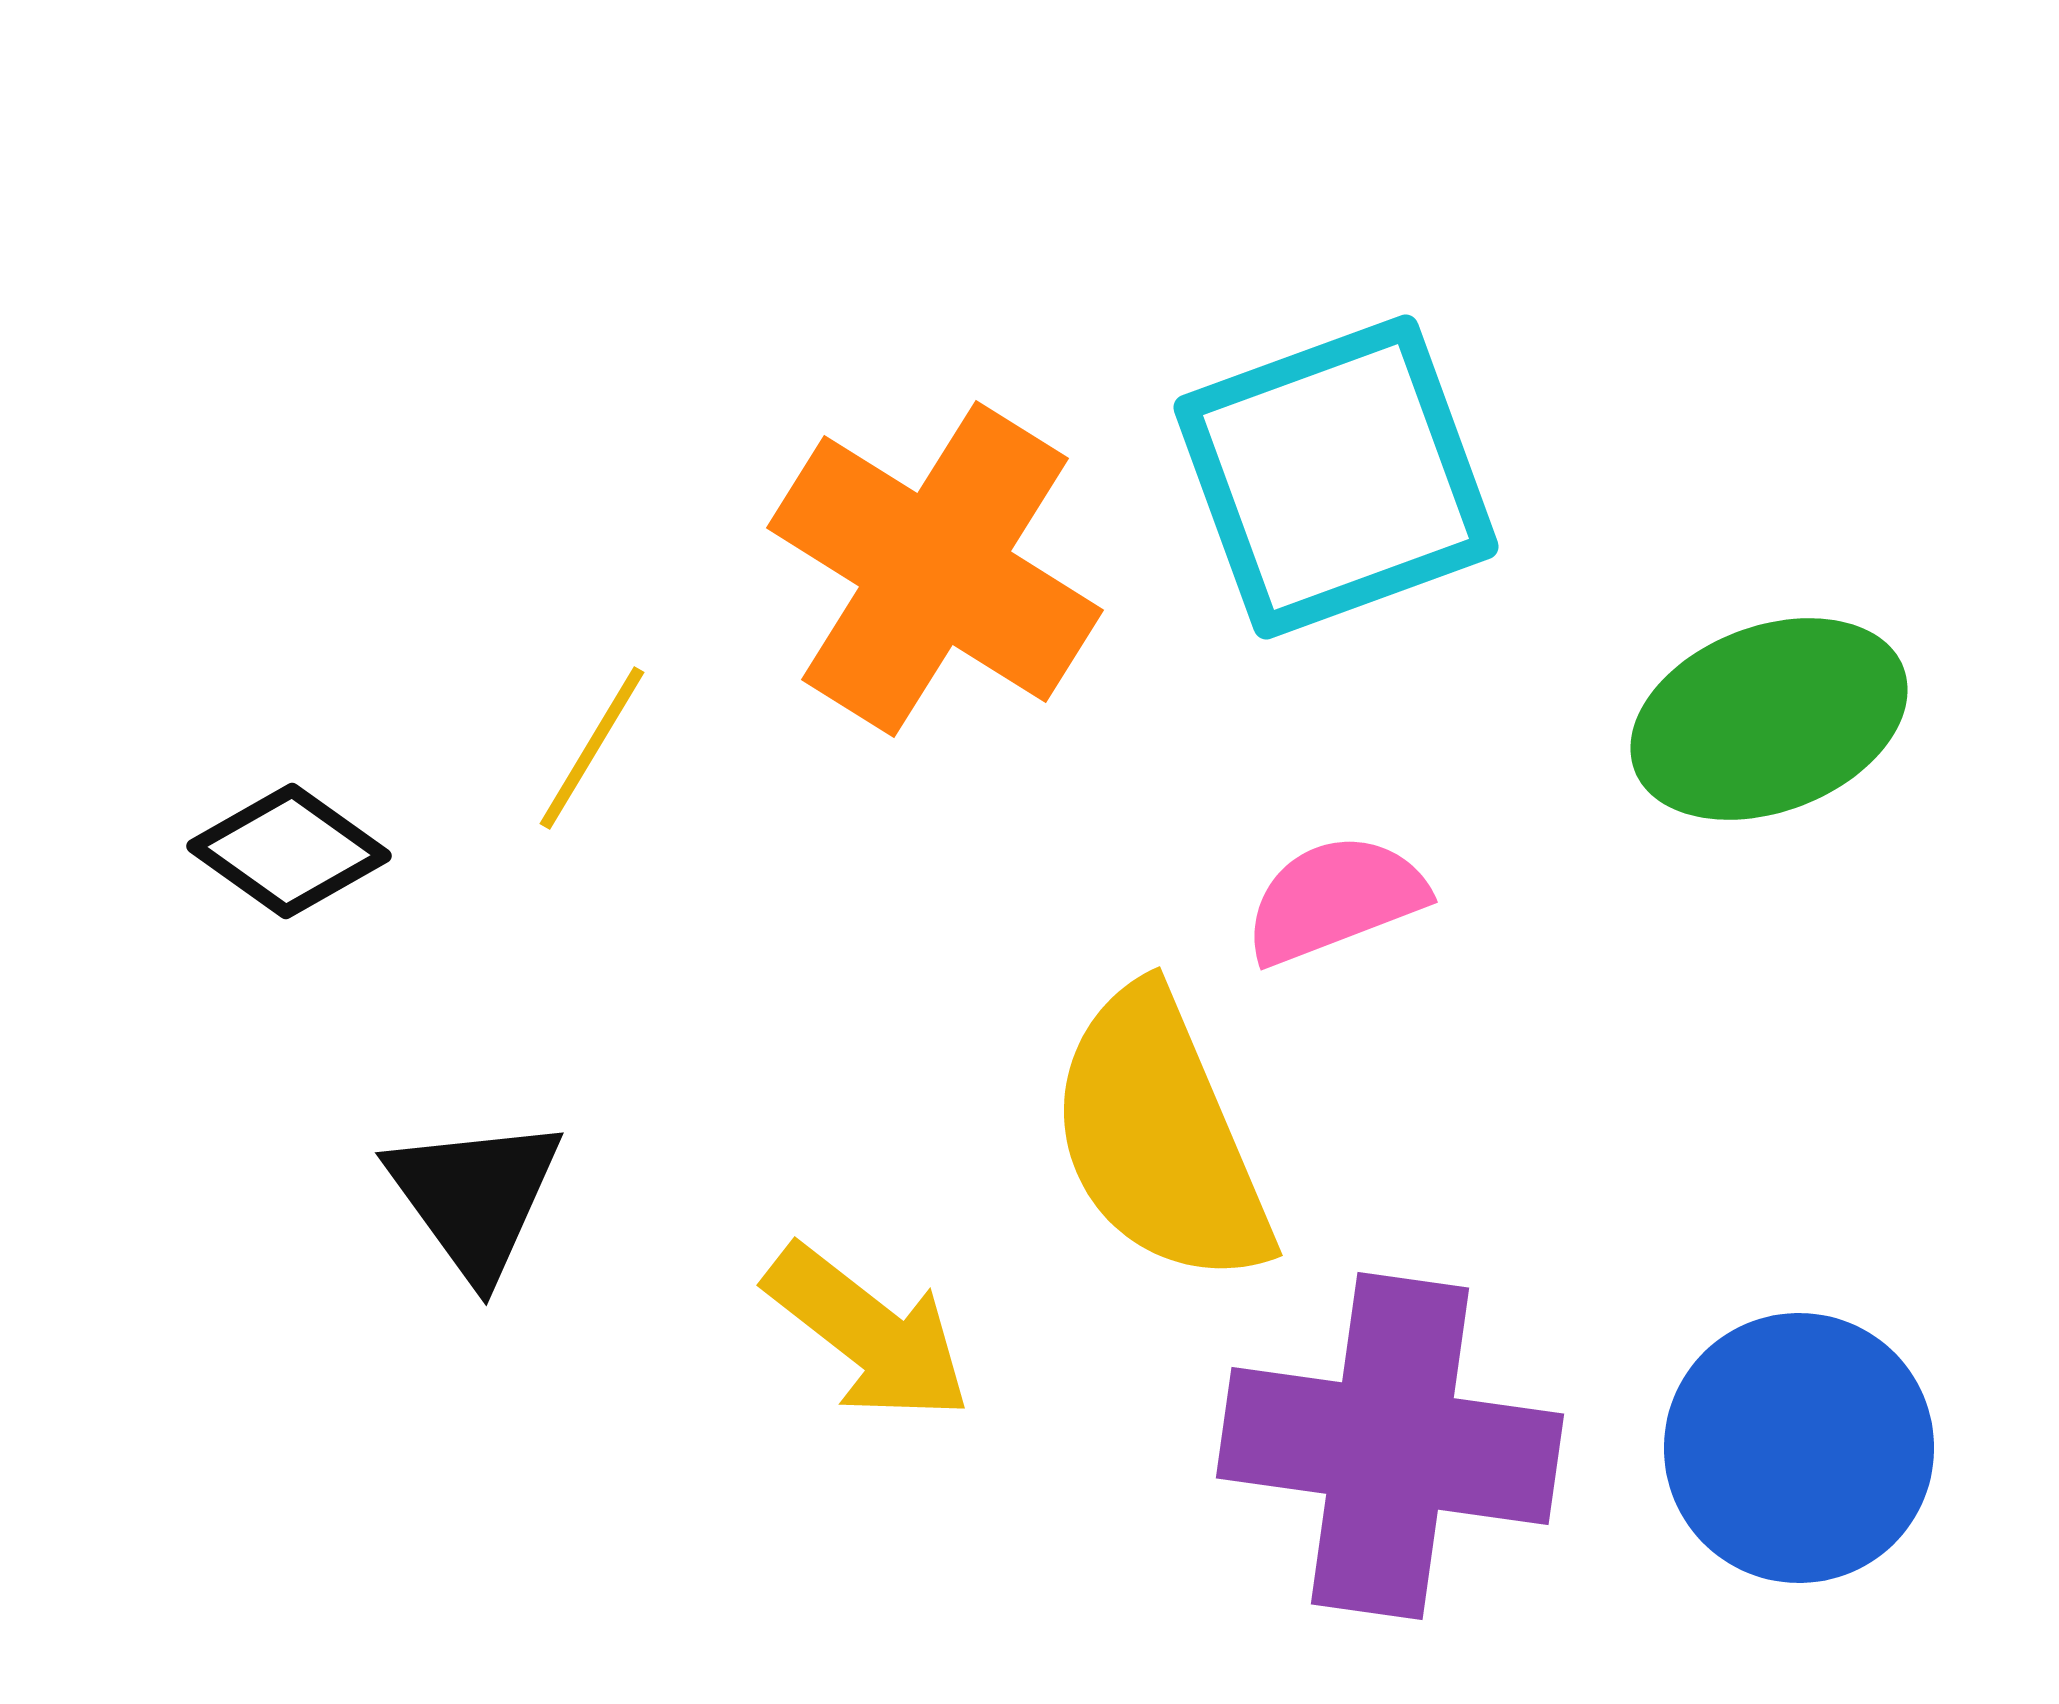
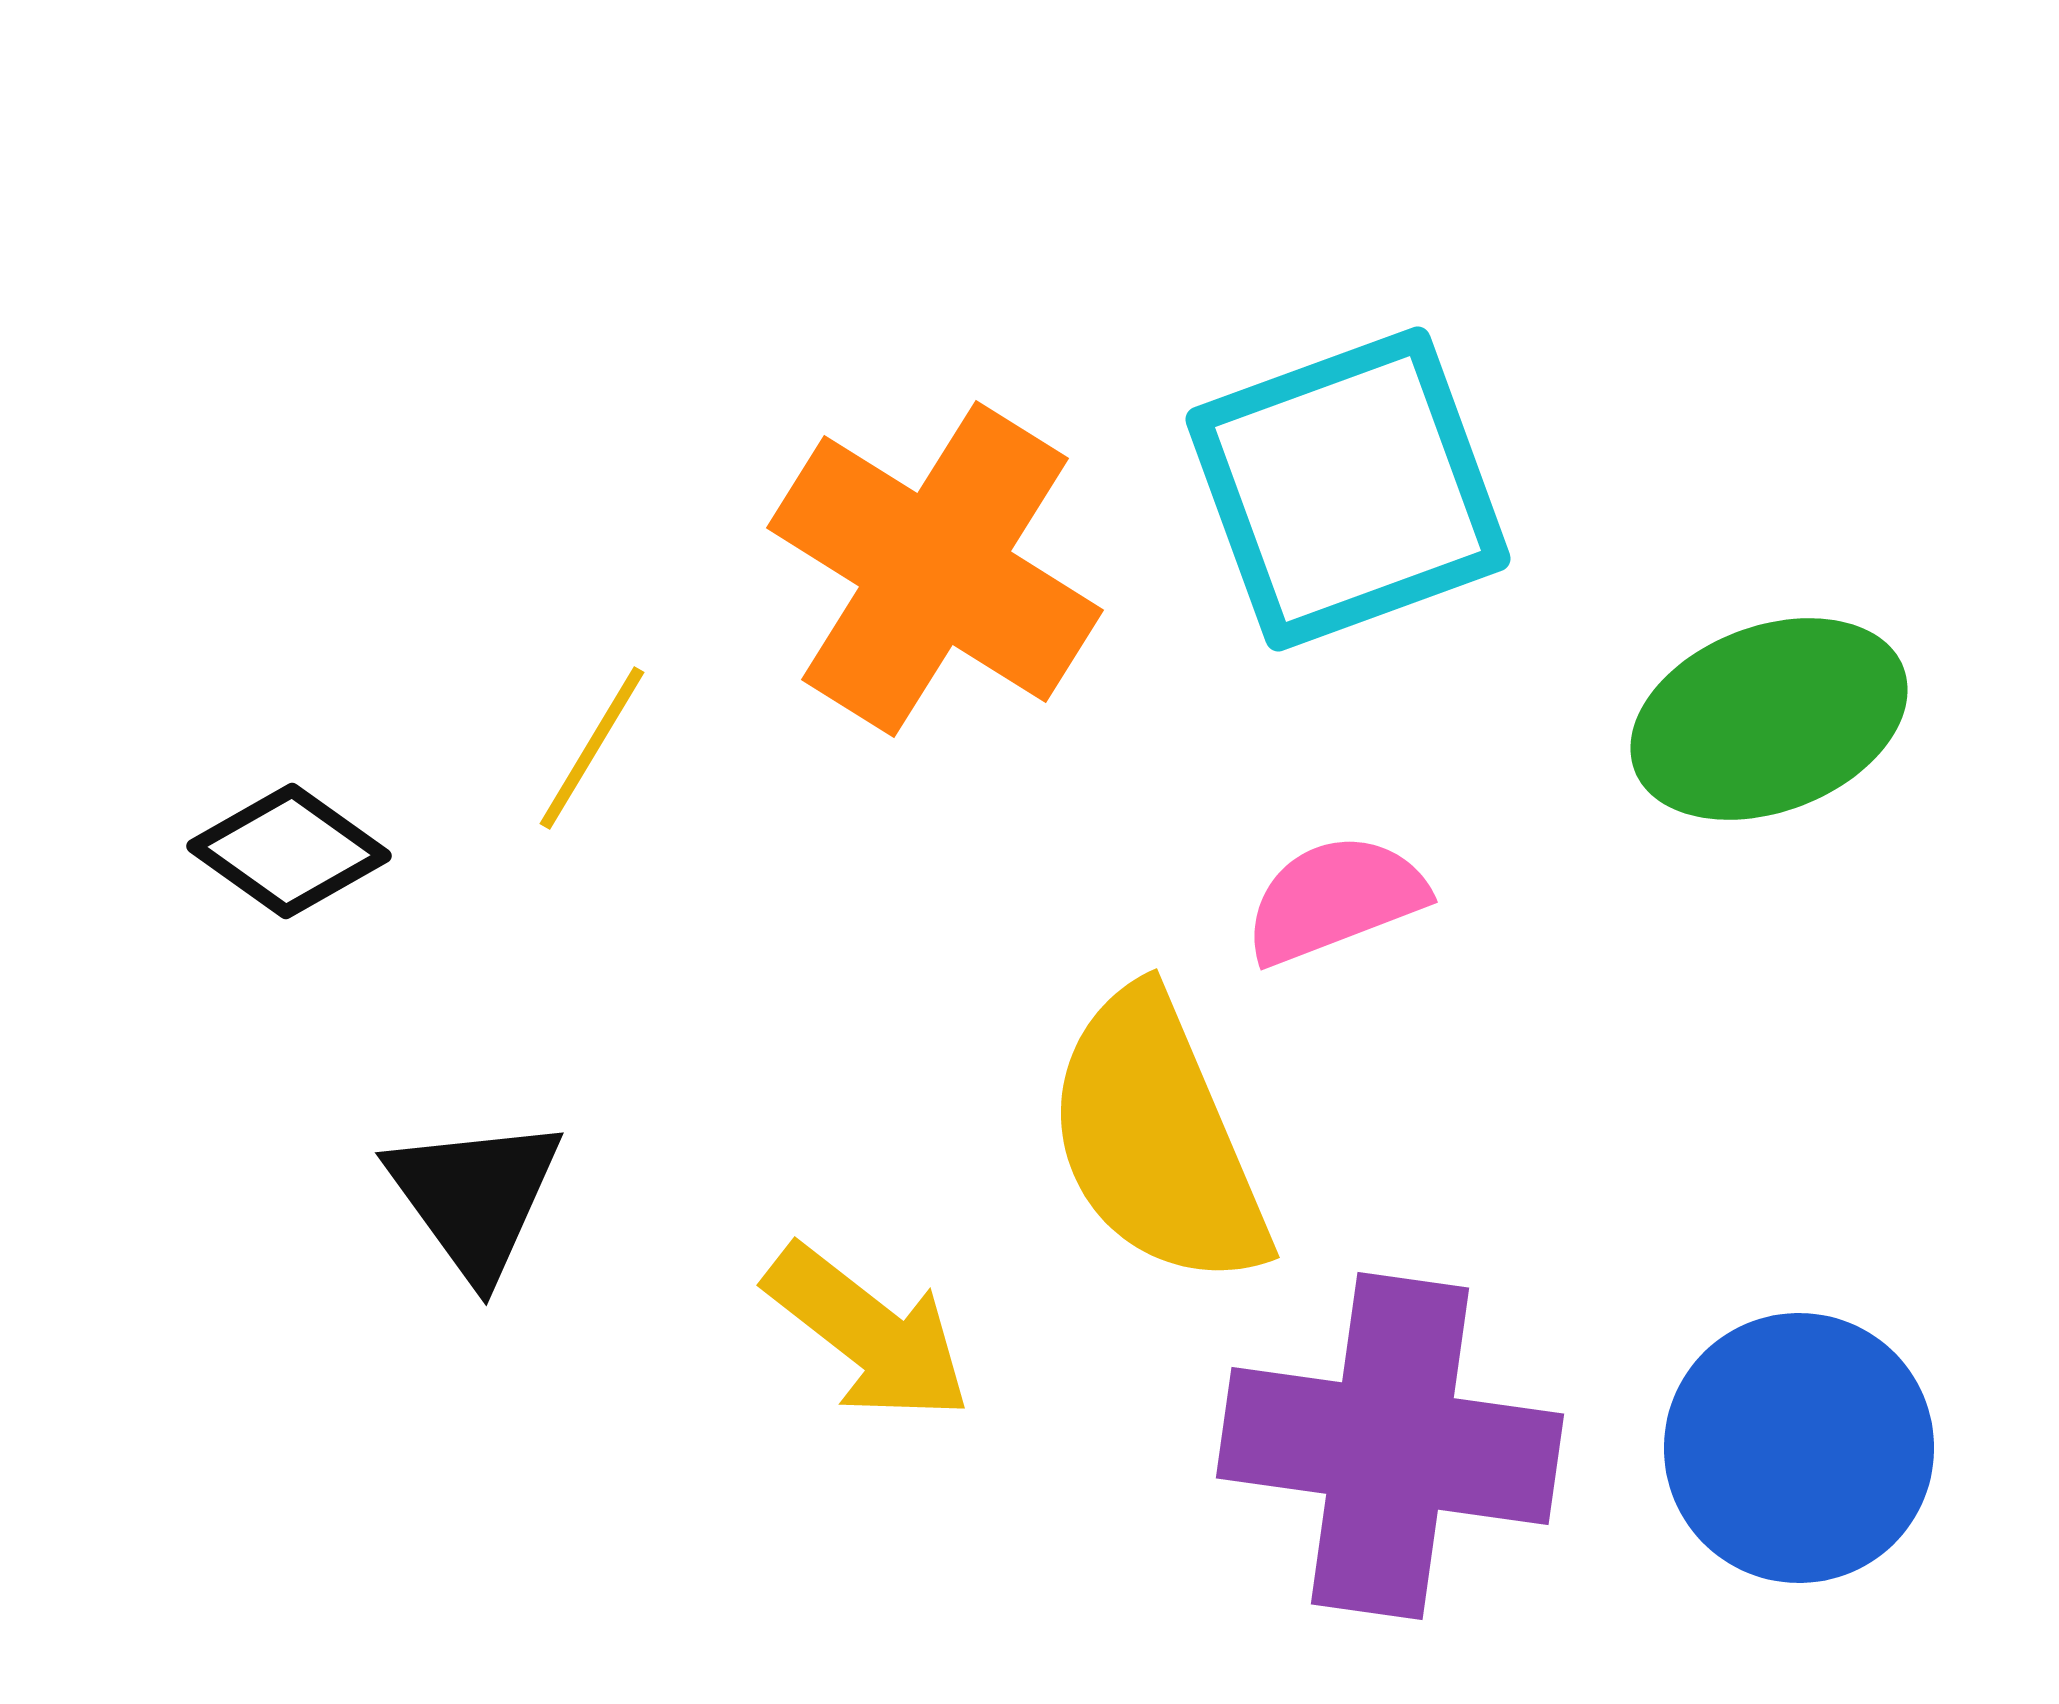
cyan square: moved 12 px right, 12 px down
yellow semicircle: moved 3 px left, 2 px down
